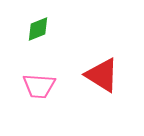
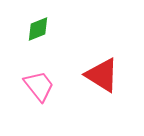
pink trapezoid: rotated 132 degrees counterclockwise
